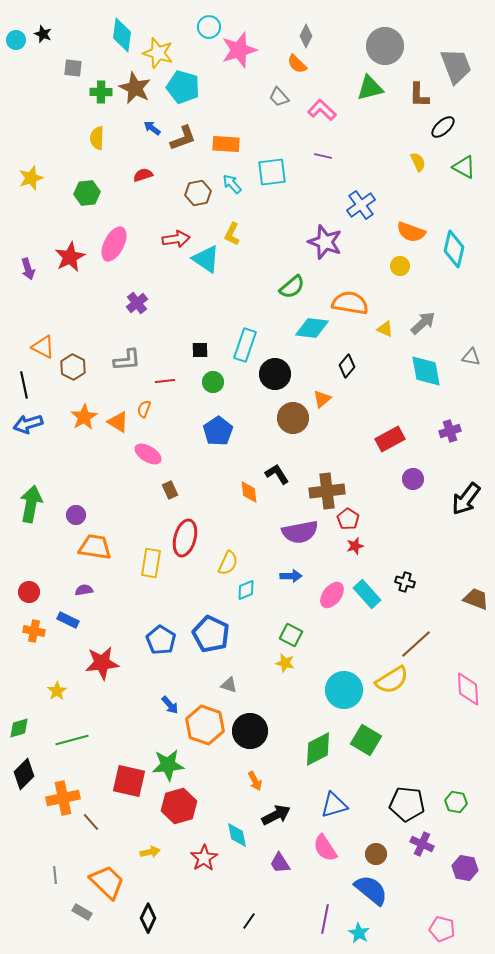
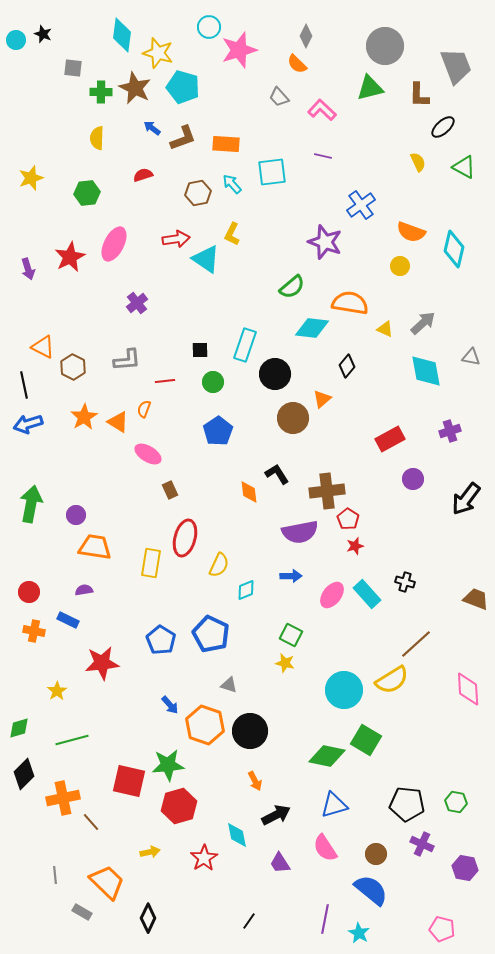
yellow semicircle at (228, 563): moved 9 px left, 2 px down
green diamond at (318, 749): moved 9 px right, 7 px down; rotated 39 degrees clockwise
